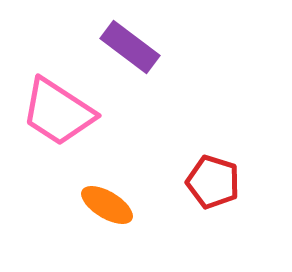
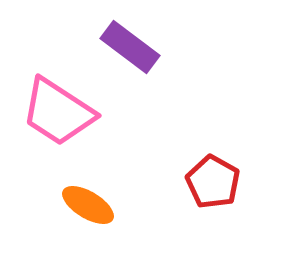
red pentagon: rotated 12 degrees clockwise
orange ellipse: moved 19 px left
